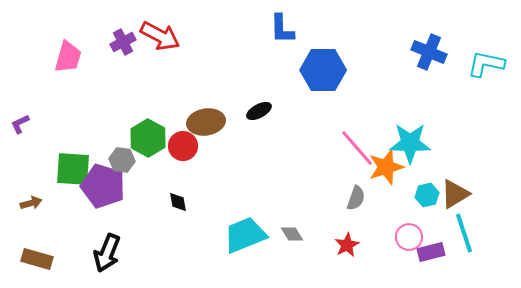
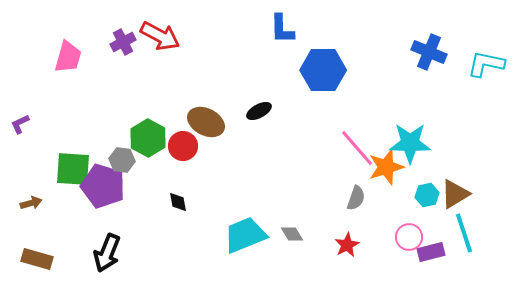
brown ellipse: rotated 36 degrees clockwise
